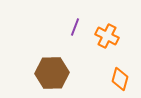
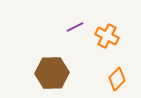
purple line: rotated 42 degrees clockwise
orange diamond: moved 3 px left; rotated 30 degrees clockwise
